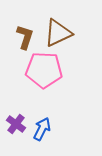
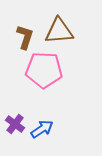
brown triangle: moved 1 px right, 2 px up; rotated 20 degrees clockwise
purple cross: moved 1 px left
blue arrow: rotated 30 degrees clockwise
